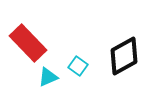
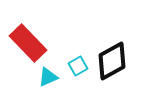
black diamond: moved 12 px left, 5 px down
cyan square: rotated 24 degrees clockwise
